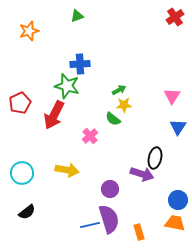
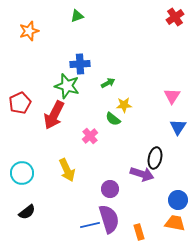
green arrow: moved 11 px left, 7 px up
yellow arrow: rotated 55 degrees clockwise
